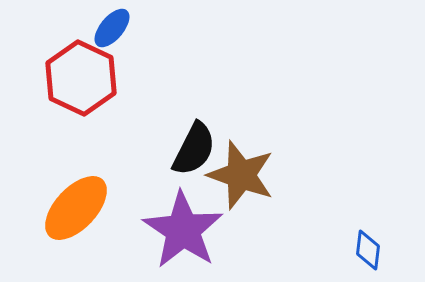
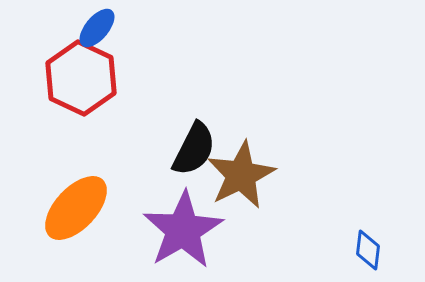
blue ellipse: moved 15 px left
brown star: rotated 26 degrees clockwise
purple star: rotated 8 degrees clockwise
